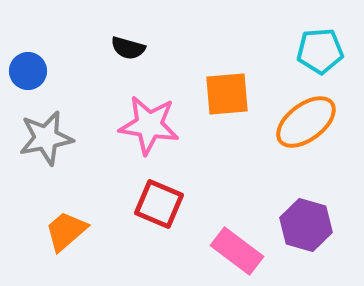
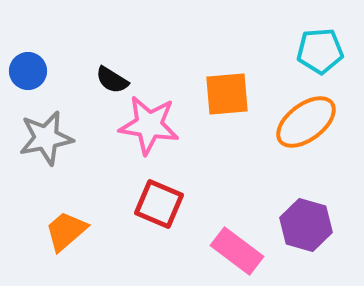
black semicircle: moved 16 px left, 32 px down; rotated 16 degrees clockwise
